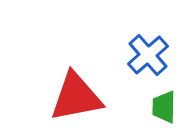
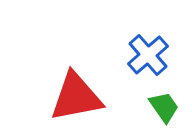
green trapezoid: rotated 144 degrees clockwise
